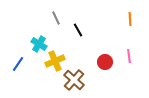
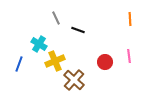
black line: rotated 40 degrees counterclockwise
blue line: moved 1 px right; rotated 14 degrees counterclockwise
